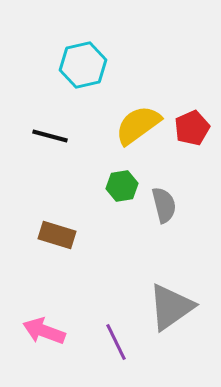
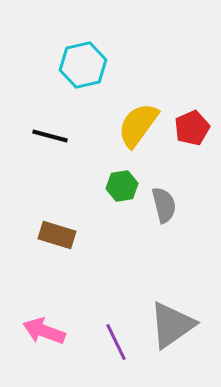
yellow semicircle: rotated 18 degrees counterclockwise
gray triangle: moved 1 px right, 18 px down
